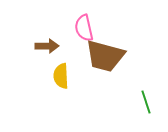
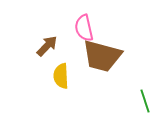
brown arrow: rotated 45 degrees counterclockwise
brown trapezoid: moved 3 px left
green line: moved 1 px left, 1 px up
